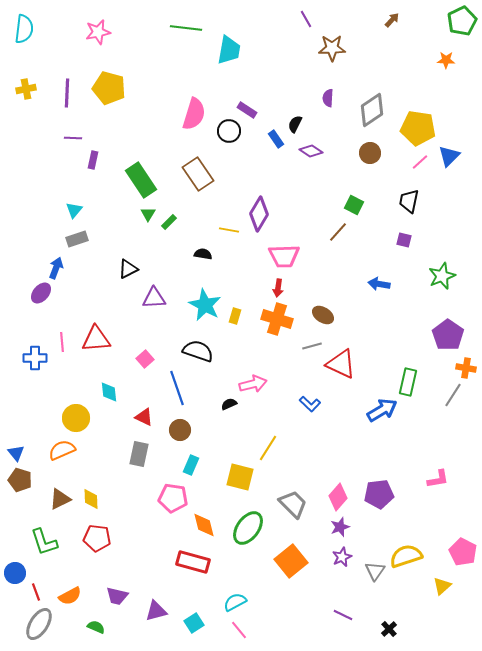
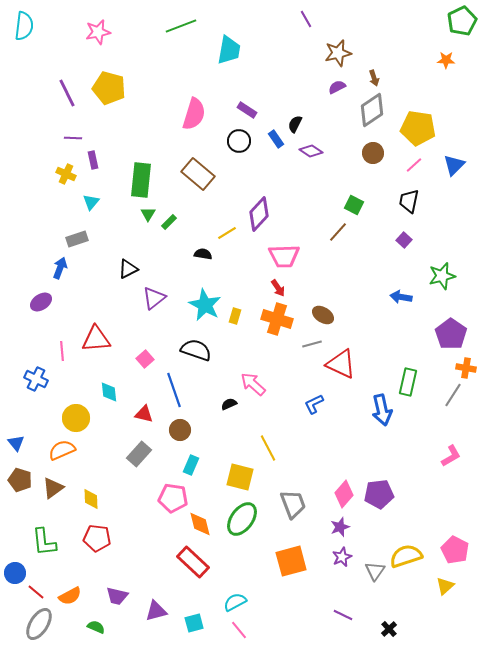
brown arrow at (392, 20): moved 18 px left, 58 px down; rotated 119 degrees clockwise
green line at (186, 28): moved 5 px left, 2 px up; rotated 28 degrees counterclockwise
cyan semicircle at (24, 29): moved 3 px up
brown star at (332, 48): moved 6 px right, 5 px down; rotated 12 degrees counterclockwise
yellow cross at (26, 89): moved 40 px right, 85 px down; rotated 36 degrees clockwise
purple line at (67, 93): rotated 28 degrees counterclockwise
purple semicircle at (328, 98): moved 9 px right, 11 px up; rotated 60 degrees clockwise
black circle at (229, 131): moved 10 px right, 10 px down
brown circle at (370, 153): moved 3 px right
blue triangle at (449, 156): moved 5 px right, 9 px down
purple rectangle at (93, 160): rotated 24 degrees counterclockwise
pink line at (420, 162): moved 6 px left, 3 px down
brown rectangle at (198, 174): rotated 16 degrees counterclockwise
green rectangle at (141, 180): rotated 40 degrees clockwise
cyan triangle at (74, 210): moved 17 px right, 8 px up
purple diamond at (259, 214): rotated 12 degrees clockwise
yellow line at (229, 230): moved 2 px left, 3 px down; rotated 42 degrees counterclockwise
purple square at (404, 240): rotated 28 degrees clockwise
blue arrow at (56, 268): moved 4 px right
green star at (442, 276): rotated 8 degrees clockwise
blue arrow at (379, 284): moved 22 px right, 13 px down
red arrow at (278, 288): rotated 42 degrees counterclockwise
purple ellipse at (41, 293): moved 9 px down; rotated 15 degrees clockwise
purple triangle at (154, 298): rotated 35 degrees counterclockwise
purple pentagon at (448, 335): moved 3 px right, 1 px up
pink line at (62, 342): moved 9 px down
gray line at (312, 346): moved 2 px up
black semicircle at (198, 351): moved 2 px left, 1 px up
blue cross at (35, 358): moved 1 px right, 21 px down; rotated 25 degrees clockwise
pink arrow at (253, 384): rotated 124 degrees counterclockwise
blue line at (177, 388): moved 3 px left, 2 px down
blue L-shape at (310, 404): moved 4 px right; rotated 110 degrees clockwise
blue arrow at (382, 410): rotated 108 degrees clockwise
red triangle at (144, 417): moved 3 px up; rotated 12 degrees counterclockwise
yellow line at (268, 448): rotated 60 degrees counterclockwise
blue triangle at (16, 453): moved 10 px up
gray rectangle at (139, 454): rotated 30 degrees clockwise
pink L-shape at (438, 479): moved 13 px right, 23 px up; rotated 20 degrees counterclockwise
pink diamond at (338, 497): moved 6 px right, 3 px up
brown triangle at (60, 499): moved 7 px left, 11 px up; rotated 10 degrees counterclockwise
gray trapezoid at (293, 504): rotated 24 degrees clockwise
orange diamond at (204, 525): moved 4 px left, 1 px up
green ellipse at (248, 528): moved 6 px left, 9 px up
green L-shape at (44, 542): rotated 12 degrees clockwise
pink pentagon at (463, 552): moved 8 px left, 2 px up
orange square at (291, 561): rotated 24 degrees clockwise
red rectangle at (193, 562): rotated 28 degrees clockwise
yellow triangle at (442, 586): moved 3 px right
red line at (36, 592): rotated 30 degrees counterclockwise
cyan square at (194, 623): rotated 18 degrees clockwise
